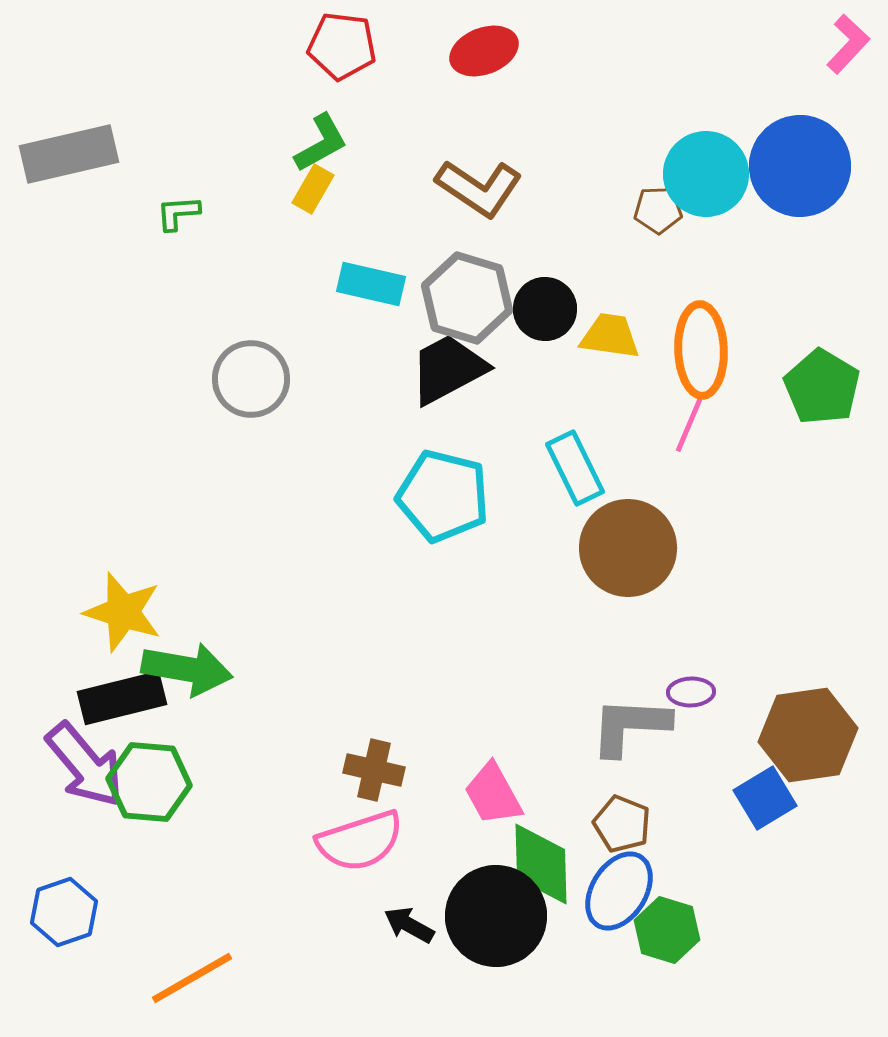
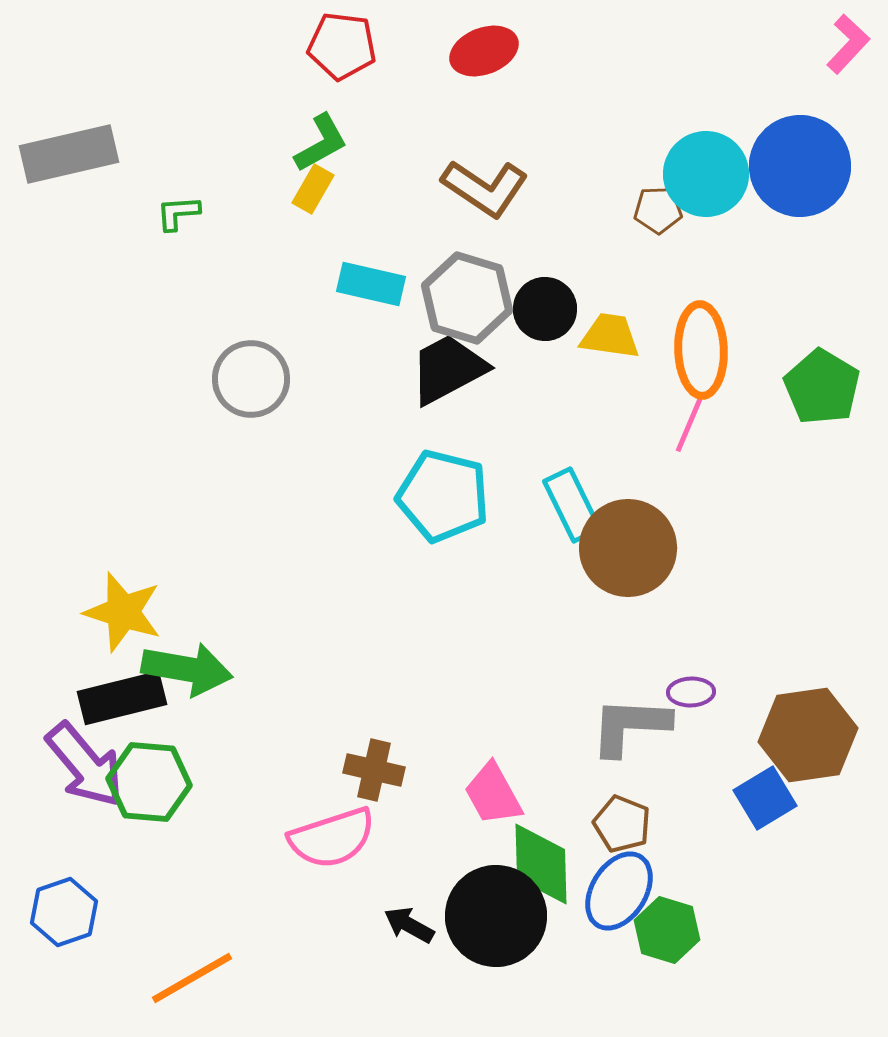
brown L-shape at (479, 188): moved 6 px right
cyan rectangle at (575, 468): moved 3 px left, 37 px down
pink semicircle at (360, 841): moved 28 px left, 3 px up
